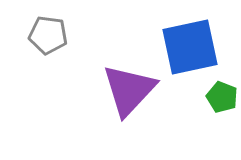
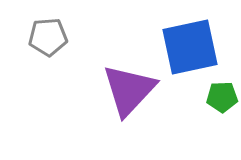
gray pentagon: moved 2 px down; rotated 12 degrees counterclockwise
green pentagon: rotated 24 degrees counterclockwise
